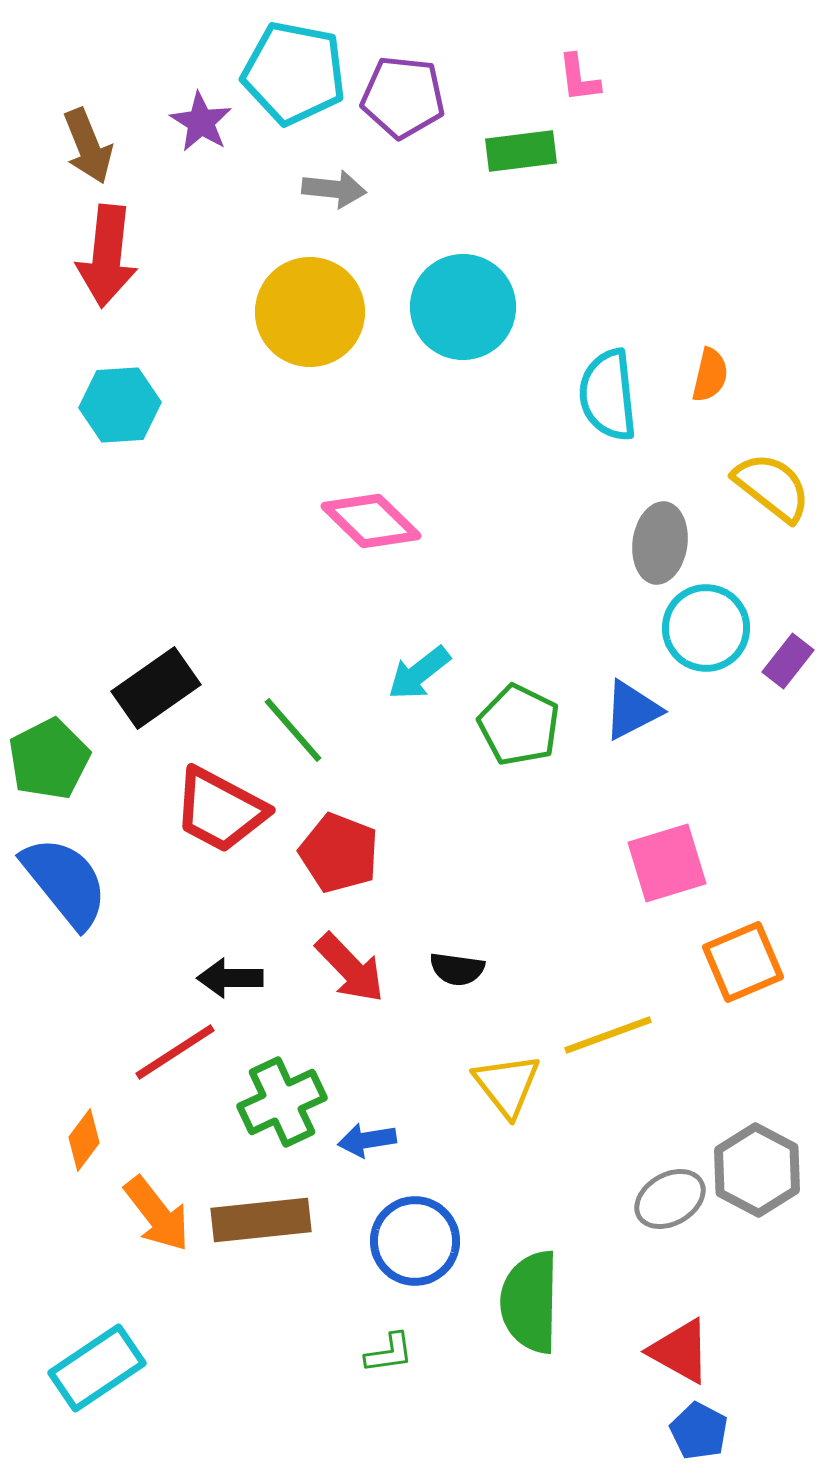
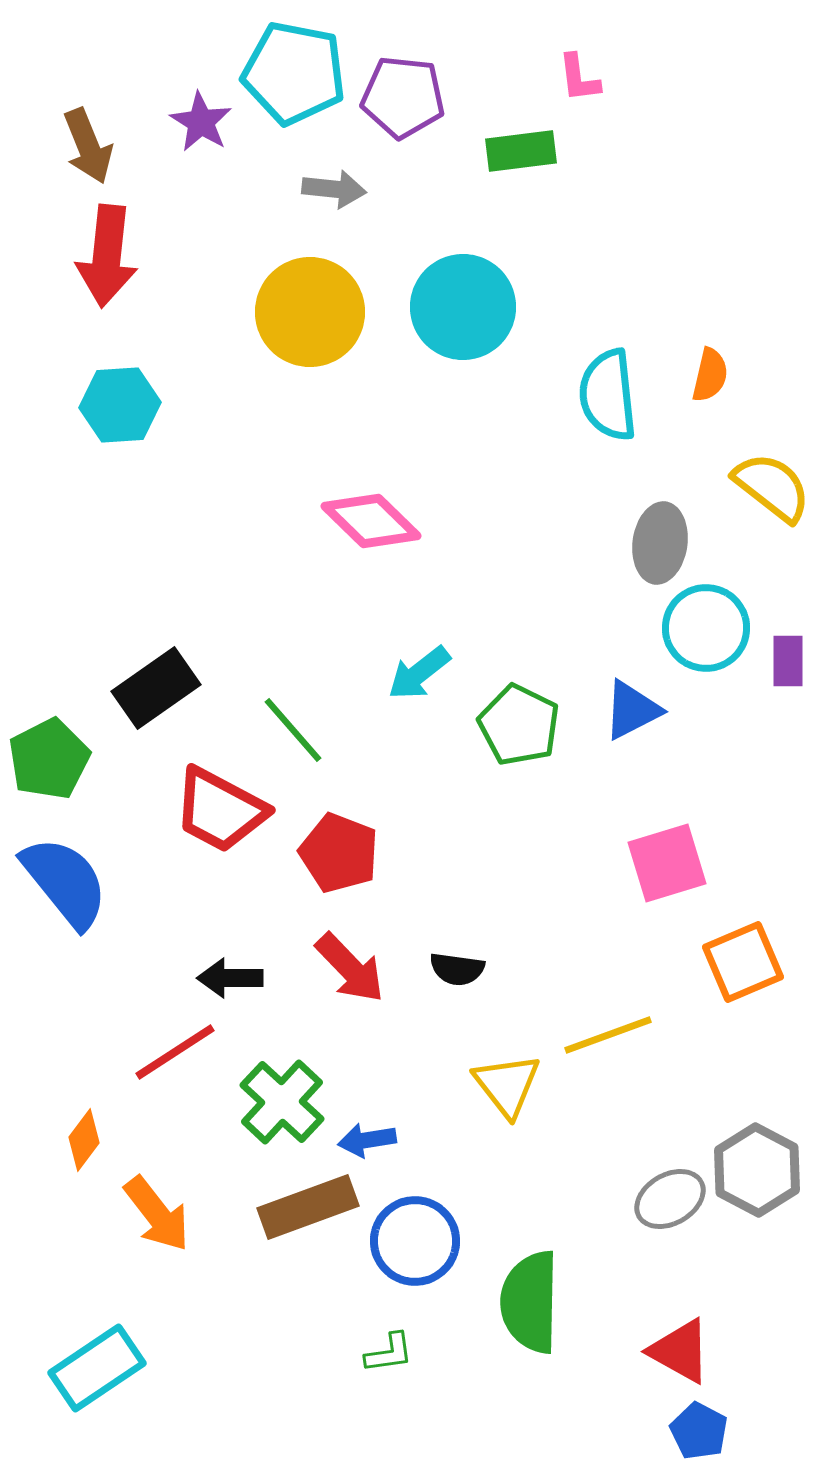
purple rectangle at (788, 661): rotated 38 degrees counterclockwise
green cross at (282, 1102): rotated 22 degrees counterclockwise
brown rectangle at (261, 1220): moved 47 px right, 13 px up; rotated 14 degrees counterclockwise
